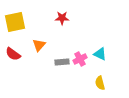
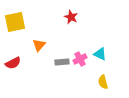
red star: moved 9 px right, 1 px up; rotated 24 degrees clockwise
red semicircle: moved 9 px down; rotated 63 degrees counterclockwise
yellow semicircle: moved 3 px right, 1 px up
